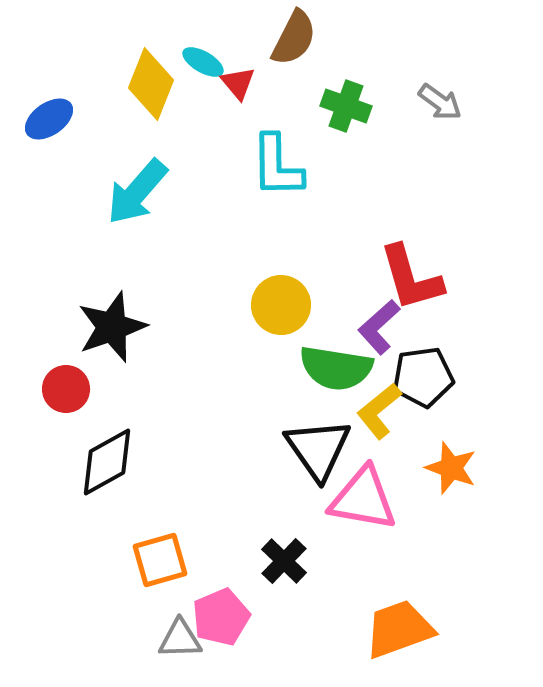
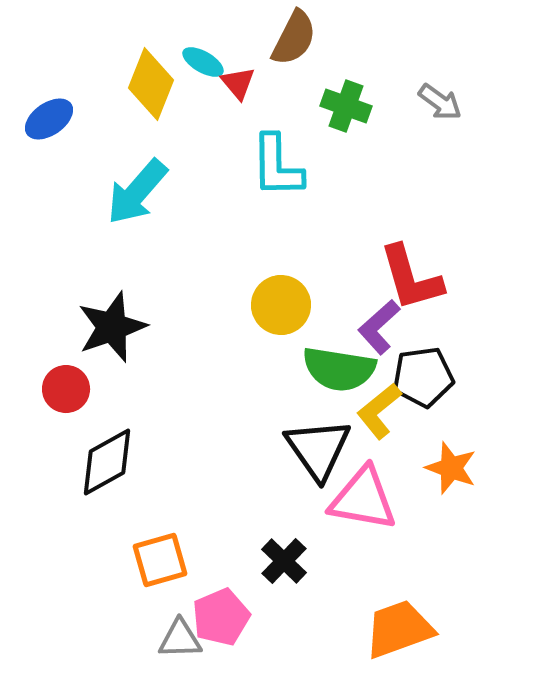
green semicircle: moved 3 px right, 1 px down
